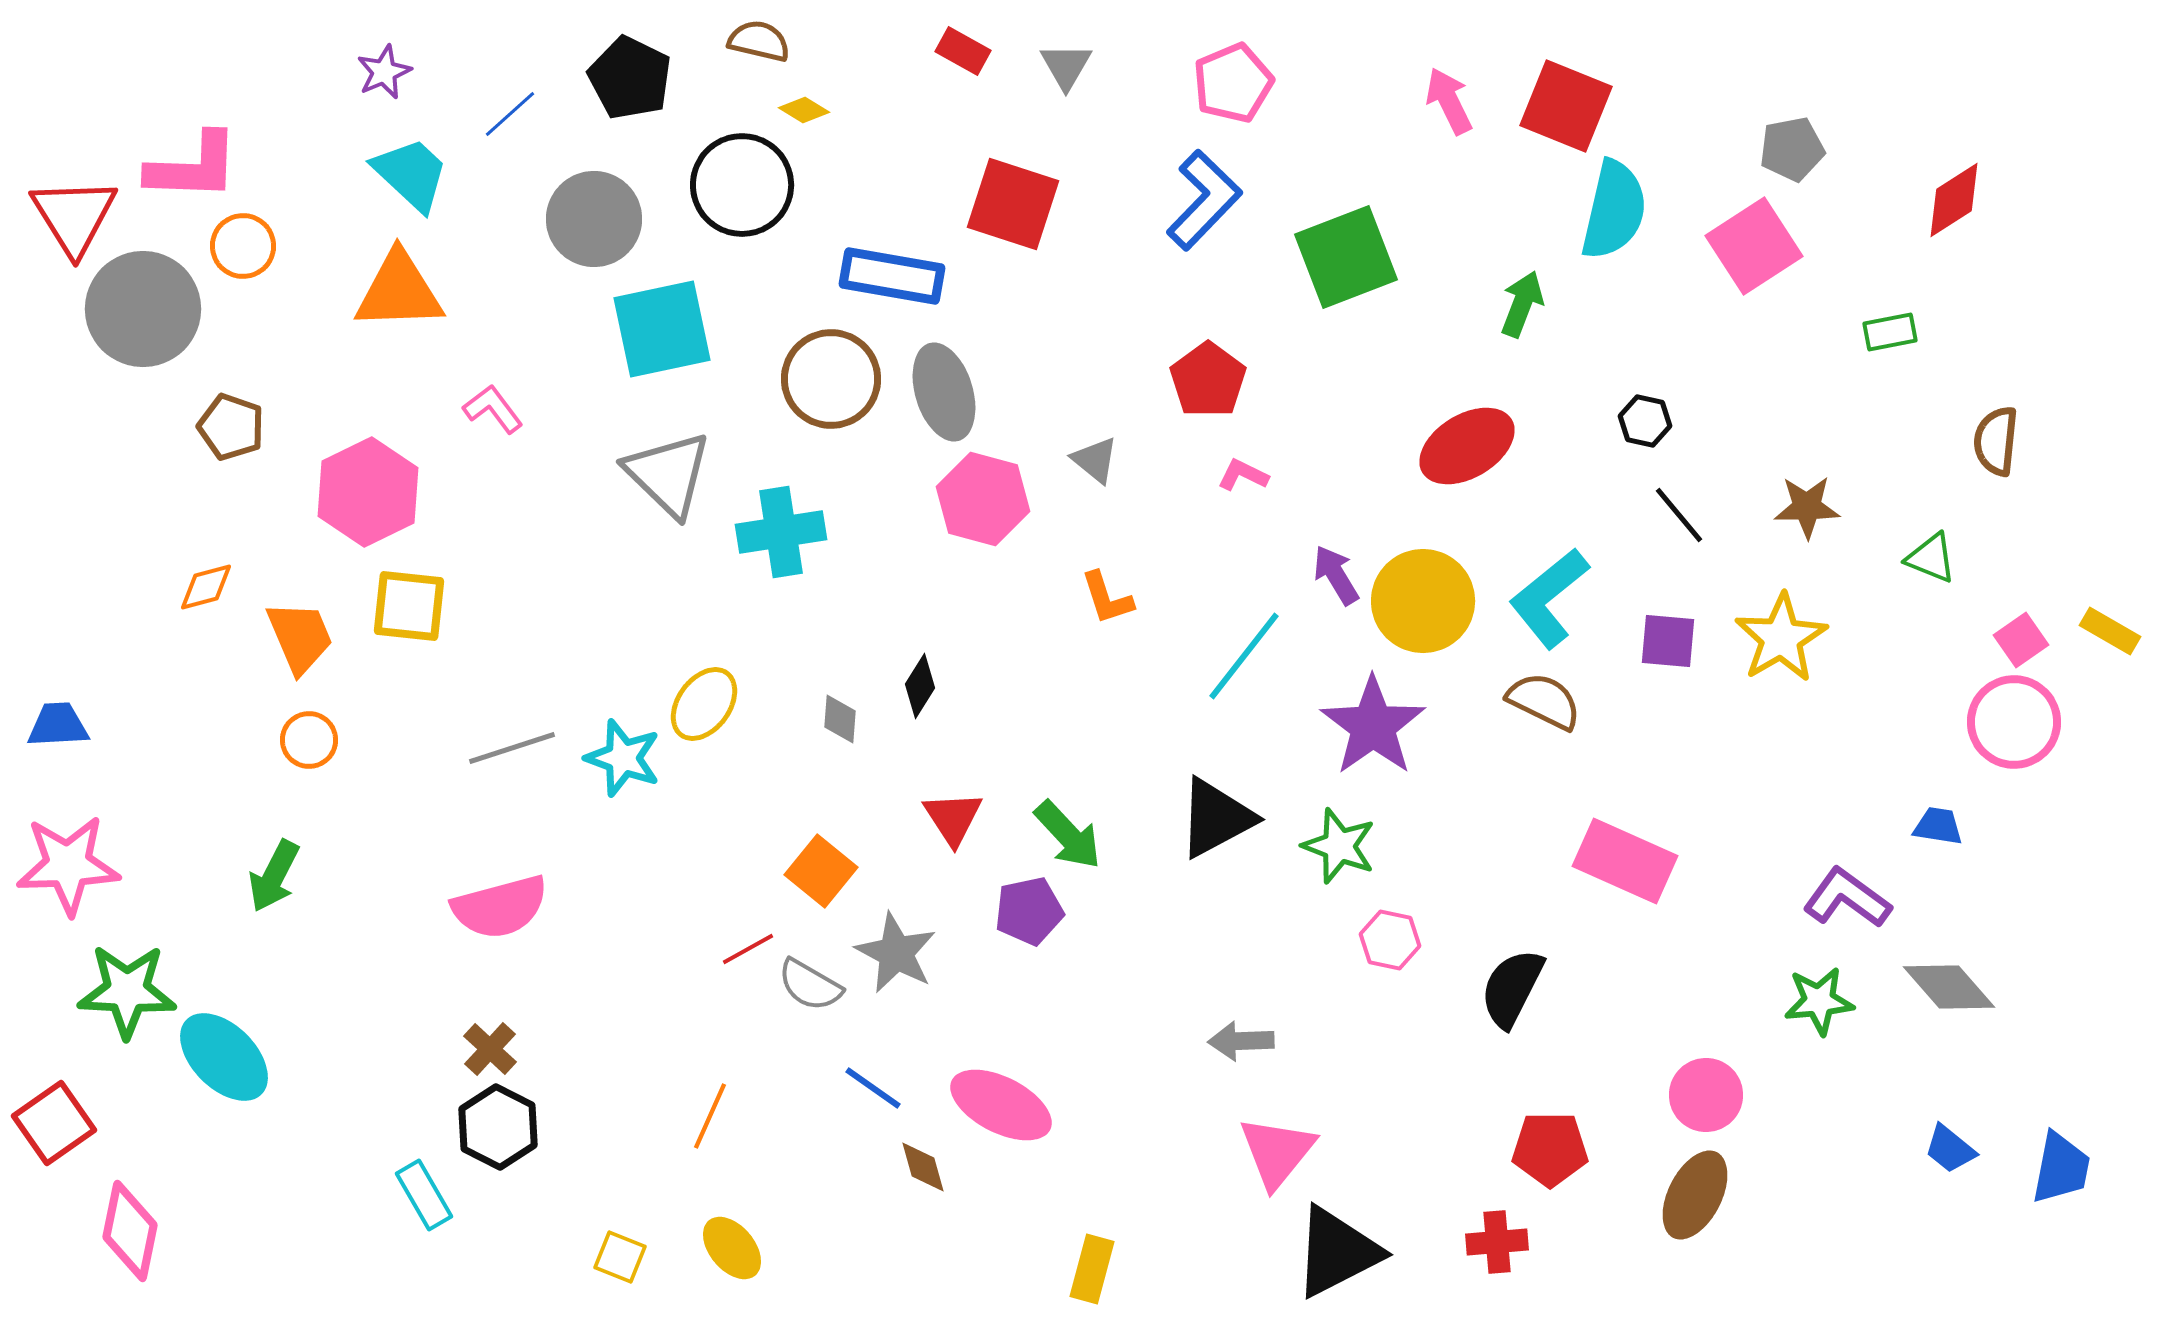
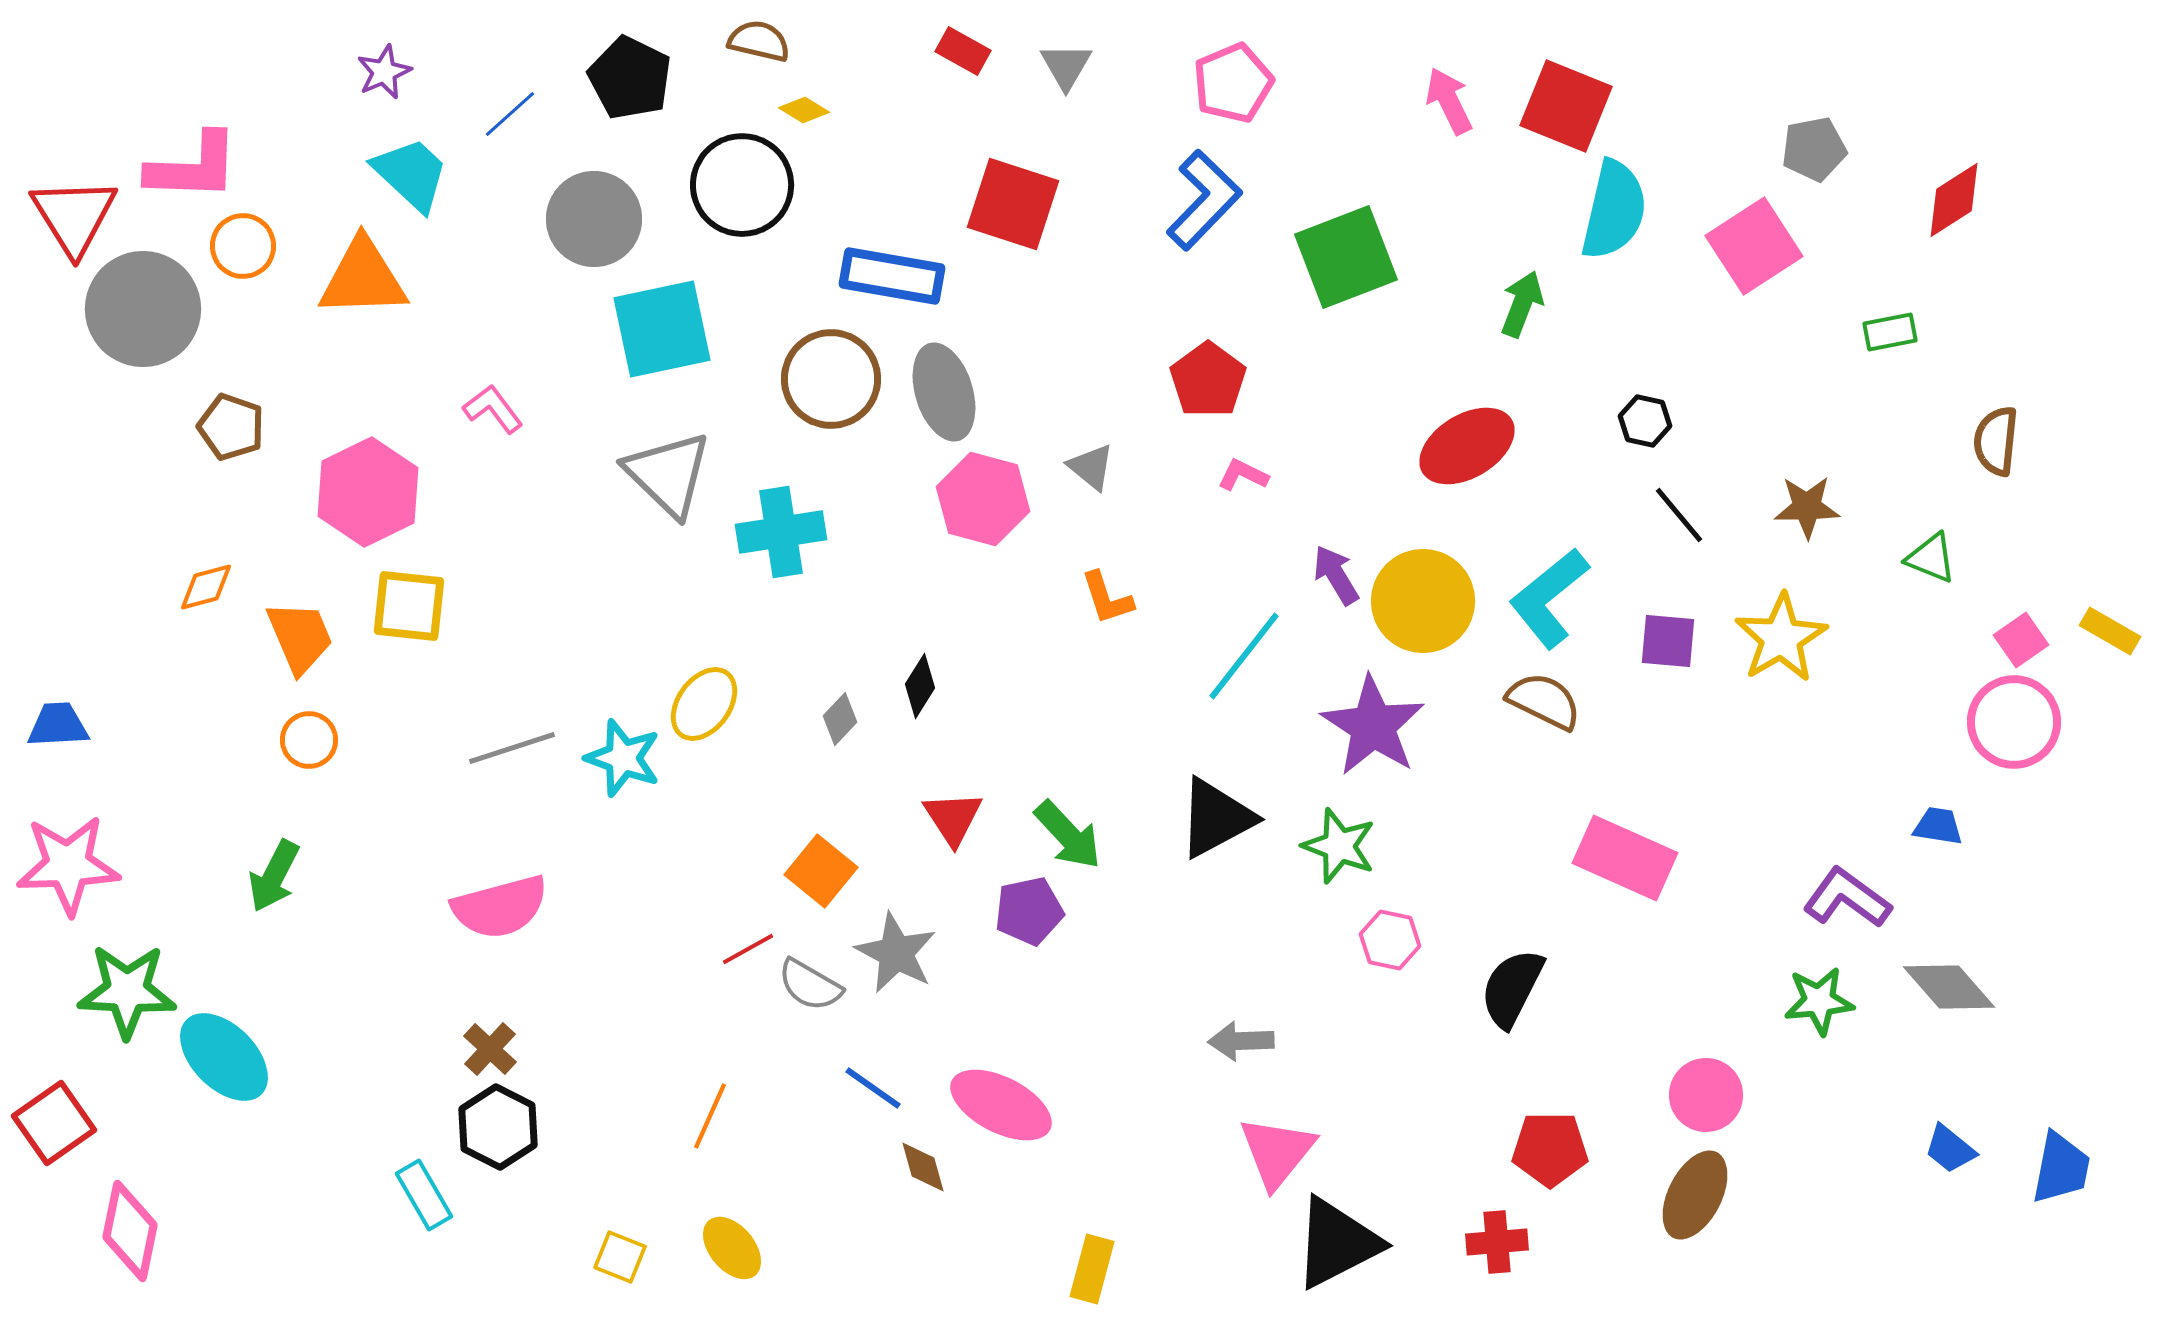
gray pentagon at (1792, 149): moved 22 px right
orange triangle at (399, 291): moved 36 px left, 13 px up
gray triangle at (1095, 460): moved 4 px left, 7 px down
gray diamond at (840, 719): rotated 39 degrees clockwise
purple star at (1373, 726): rotated 4 degrees counterclockwise
pink rectangle at (1625, 861): moved 3 px up
black triangle at (1337, 1252): moved 9 px up
